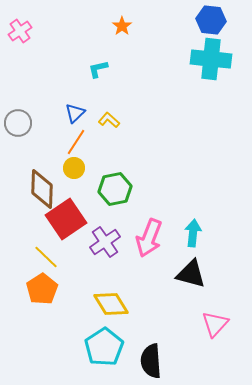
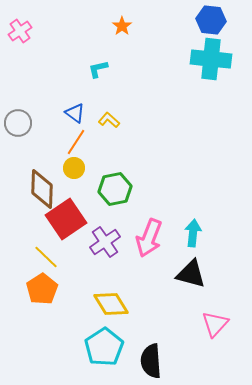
blue triangle: rotated 40 degrees counterclockwise
